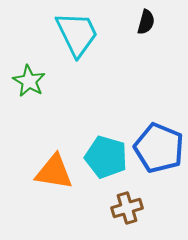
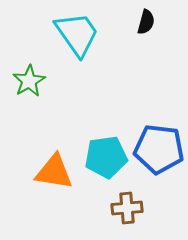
cyan trapezoid: rotated 9 degrees counterclockwise
green star: rotated 12 degrees clockwise
blue pentagon: moved 1 px down; rotated 15 degrees counterclockwise
cyan pentagon: rotated 24 degrees counterclockwise
brown cross: rotated 12 degrees clockwise
